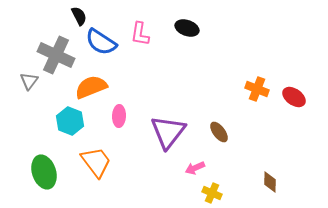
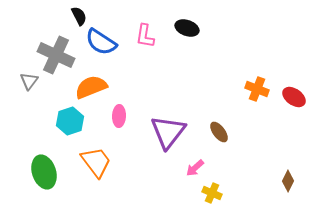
pink L-shape: moved 5 px right, 2 px down
cyan hexagon: rotated 20 degrees clockwise
pink arrow: rotated 18 degrees counterclockwise
brown diamond: moved 18 px right, 1 px up; rotated 25 degrees clockwise
